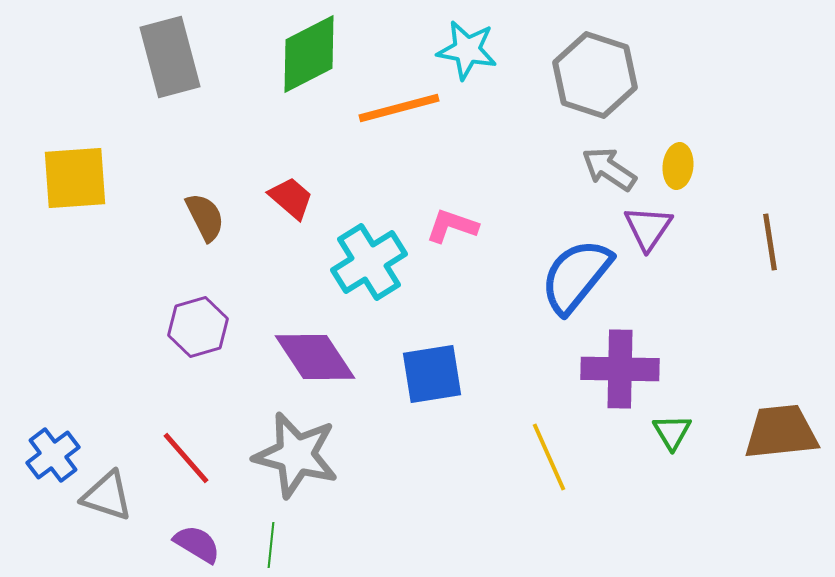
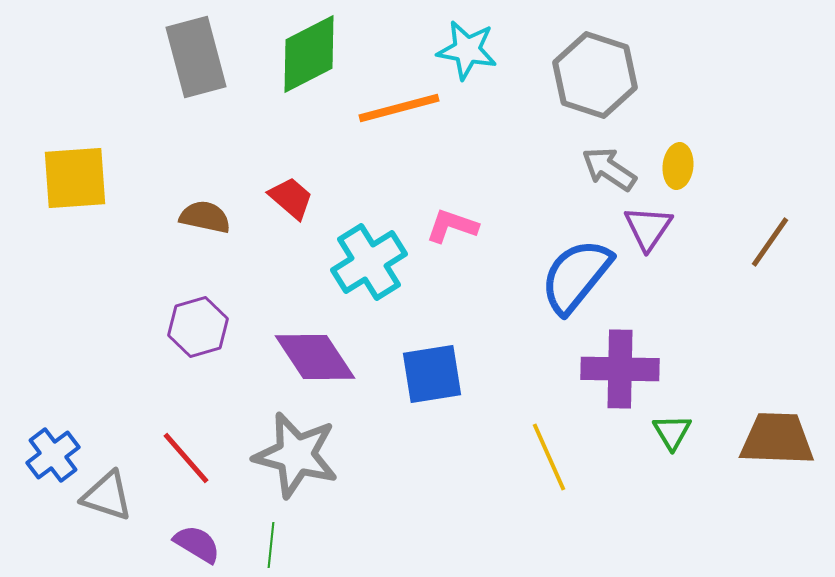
gray rectangle: moved 26 px right
brown semicircle: rotated 51 degrees counterclockwise
brown line: rotated 44 degrees clockwise
brown trapezoid: moved 4 px left, 7 px down; rotated 8 degrees clockwise
